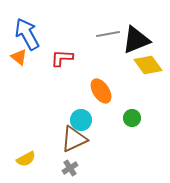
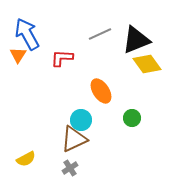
gray line: moved 8 px left; rotated 15 degrees counterclockwise
orange triangle: moved 1 px left, 2 px up; rotated 24 degrees clockwise
yellow diamond: moved 1 px left, 1 px up
